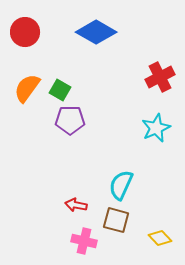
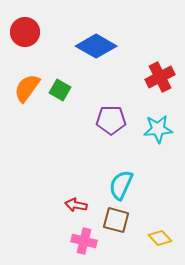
blue diamond: moved 14 px down
purple pentagon: moved 41 px right
cyan star: moved 2 px right, 1 px down; rotated 20 degrees clockwise
